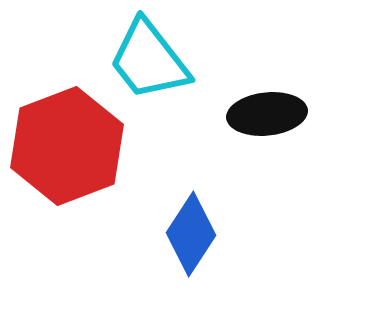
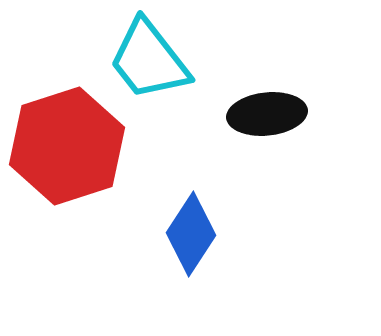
red hexagon: rotated 3 degrees clockwise
